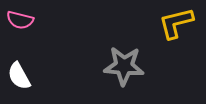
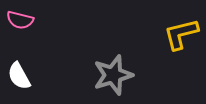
yellow L-shape: moved 5 px right, 11 px down
gray star: moved 11 px left, 9 px down; rotated 21 degrees counterclockwise
